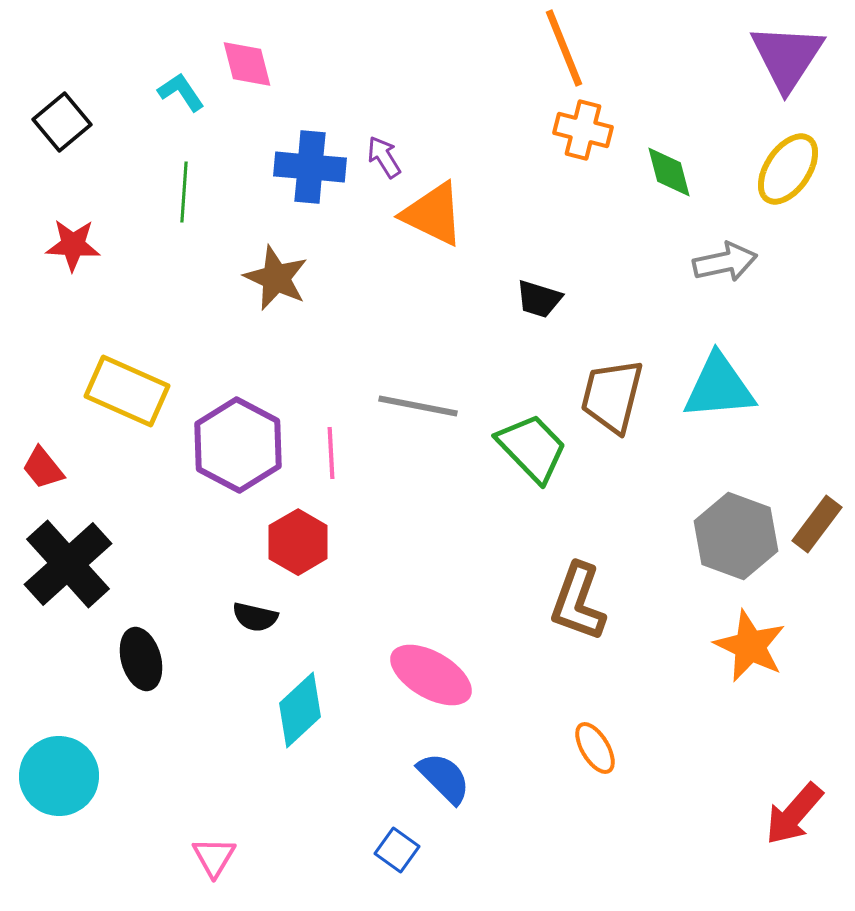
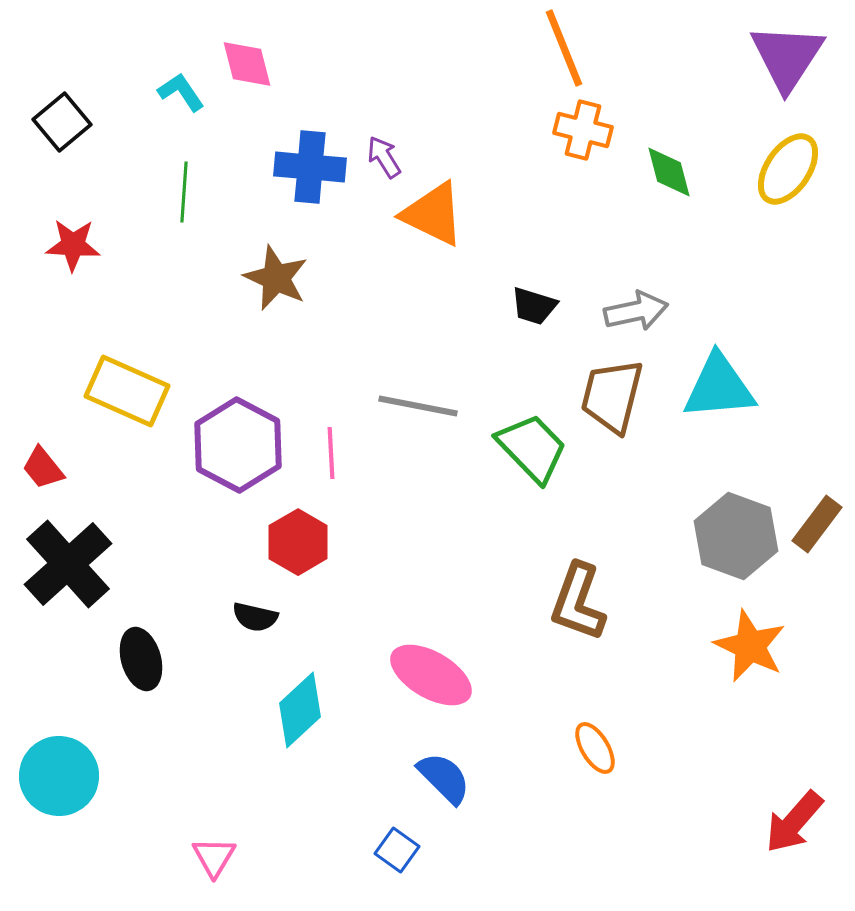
gray arrow: moved 89 px left, 49 px down
black trapezoid: moved 5 px left, 7 px down
red arrow: moved 8 px down
